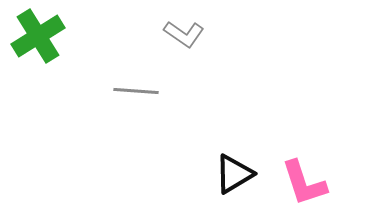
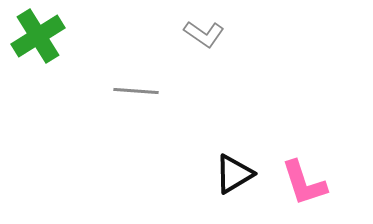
gray L-shape: moved 20 px right
